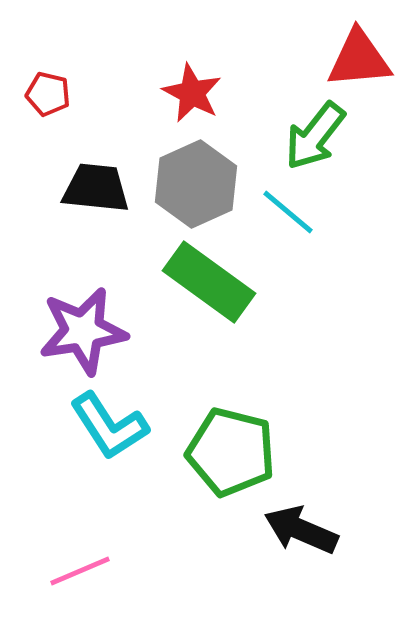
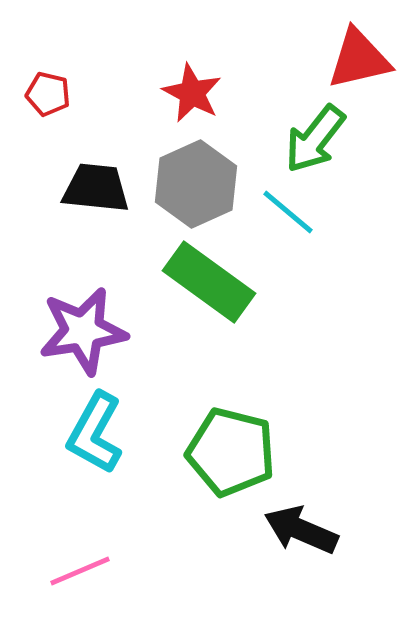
red triangle: rotated 8 degrees counterclockwise
green arrow: moved 3 px down
cyan L-shape: moved 14 px left, 7 px down; rotated 62 degrees clockwise
